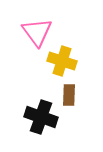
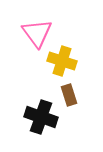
pink triangle: moved 1 px down
brown rectangle: rotated 20 degrees counterclockwise
